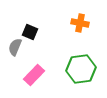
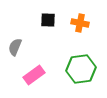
black square: moved 18 px right, 12 px up; rotated 21 degrees counterclockwise
pink rectangle: rotated 10 degrees clockwise
